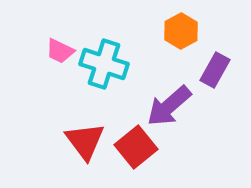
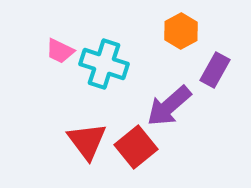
red triangle: moved 2 px right
